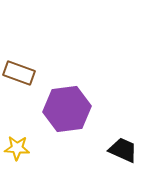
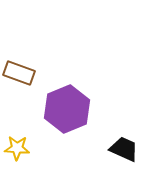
purple hexagon: rotated 15 degrees counterclockwise
black trapezoid: moved 1 px right, 1 px up
